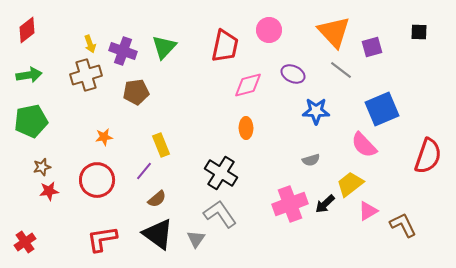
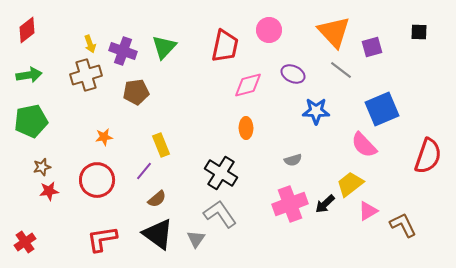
gray semicircle: moved 18 px left
